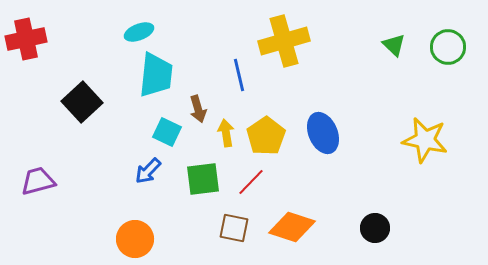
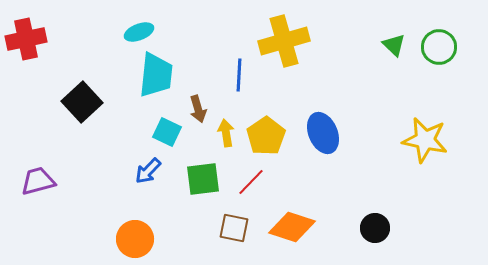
green circle: moved 9 px left
blue line: rotated 16 degrees clockwise
